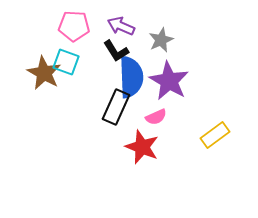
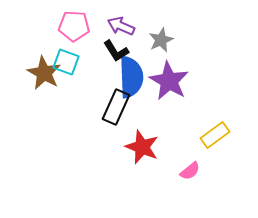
pink semicircle: moved 34 px right, 54 px down; rotated 15 degrees counterclockwise
